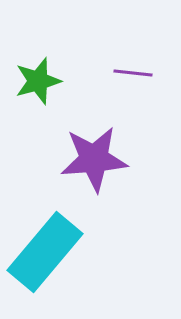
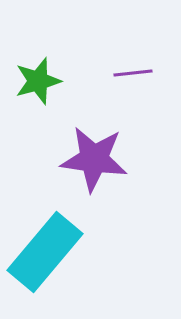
purple line: rotated 12 degrees counterclockwise
purple star: rotated 12 degrees clockwise
